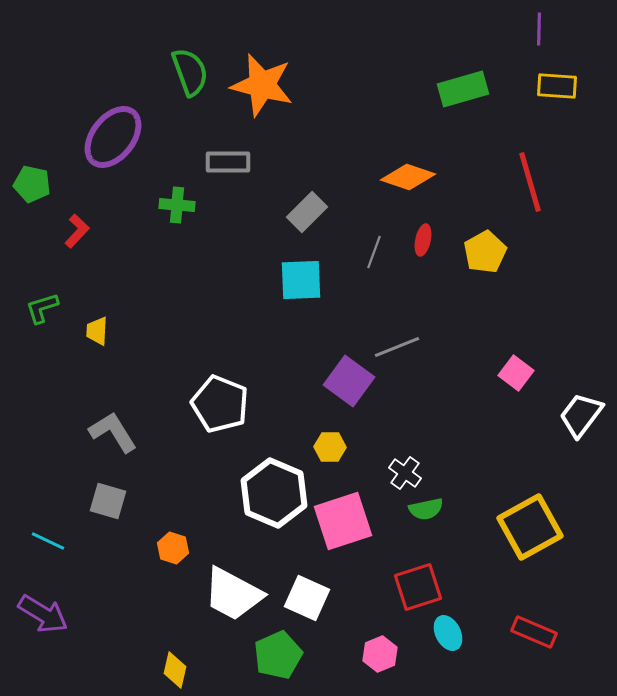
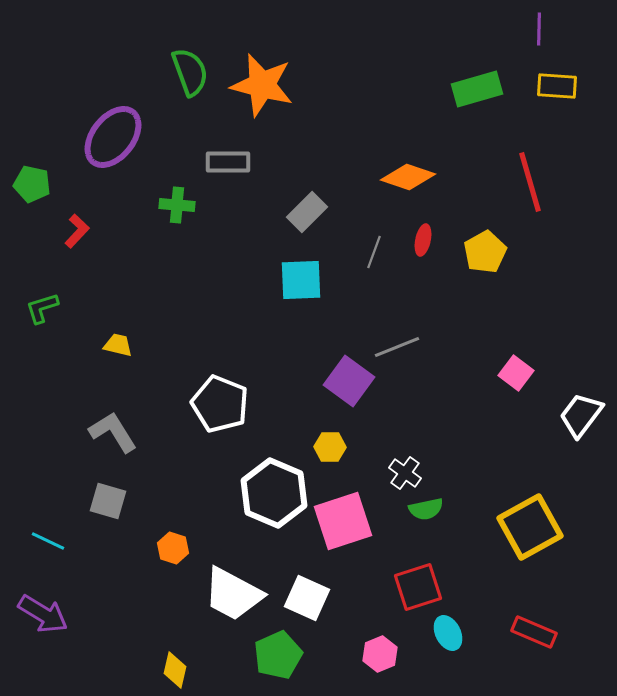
green rectangle at (463, 89): moved 14 px right
yellow trapezoid at (97, 331): moved 21 px right, 14 px down; rotated 100 degrees clockwise
